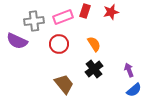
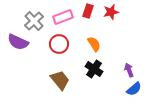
red rectangle: moved 3 px right
gray cross: rotated 36 degrees counterclockwise
purple semicircle: moved 1 px right, 1 px down
black cross: rotated 18 degrees counterclockwise
brown trapezoid: moved 4 px left, 4 px up
blue semicircle: moved 1 px up
